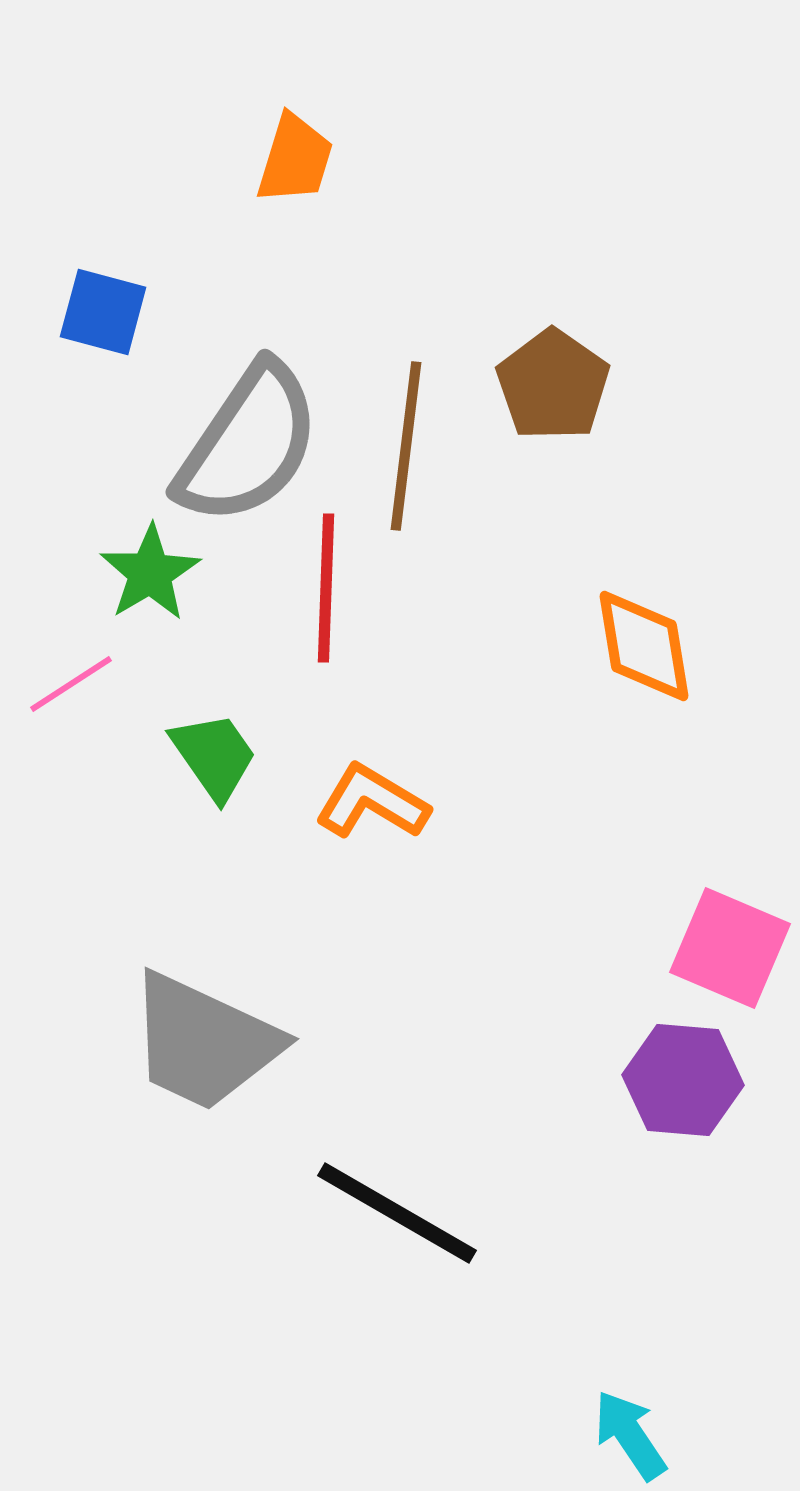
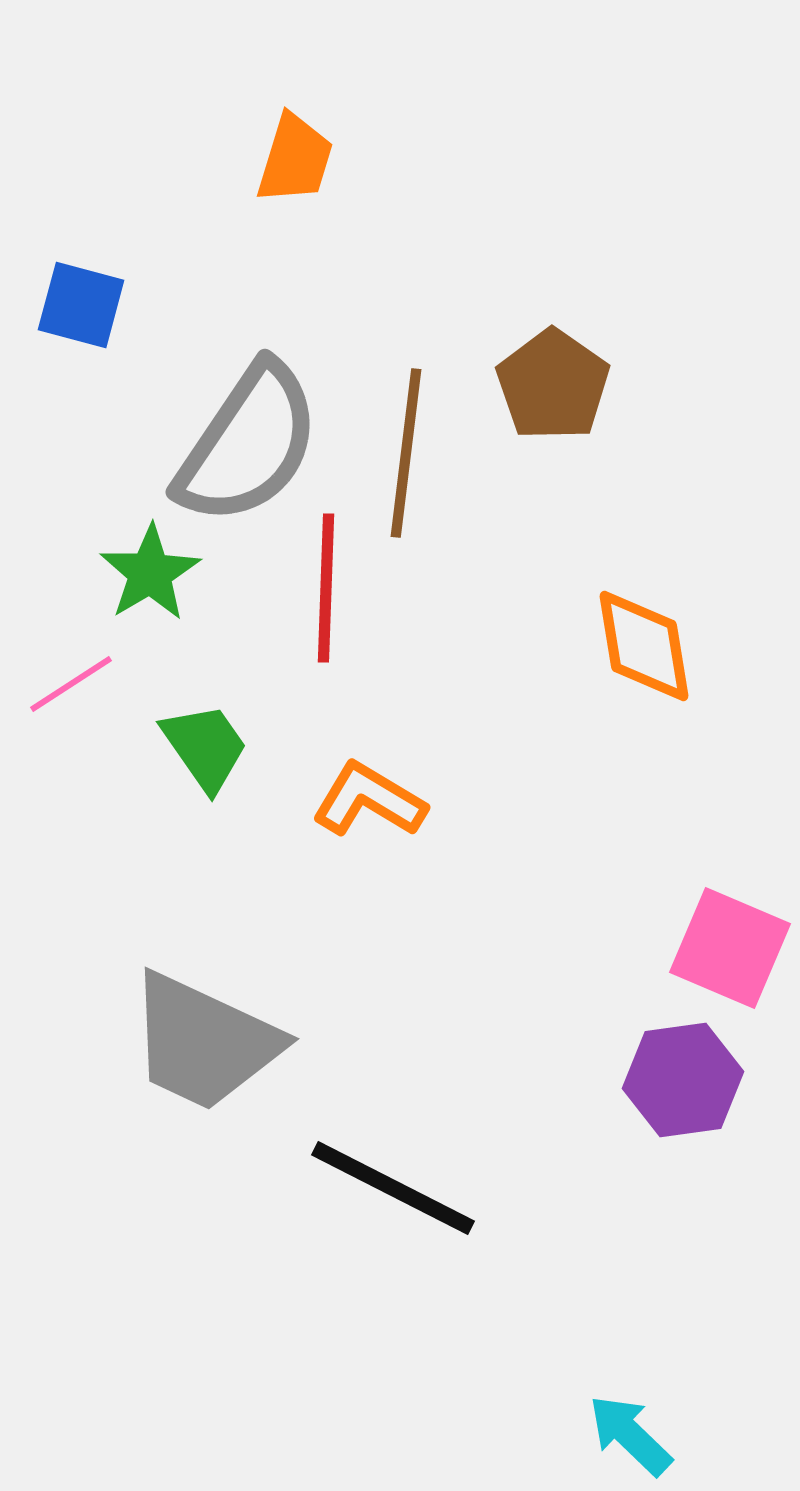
blue square: moved 22 px left, 7 px up
brown line: moved 7 px down
green trapezoid: moved 9 px left, 9 px up
orange L-shape: moved 3 px left, 2 px up
purple hexagon: rotated 13 degrees counterclockwise
black line: moved 4 px left, 25 px up; rotated 3 degrees counterclockwise
cyan arrow: rotated 12 degrees counterclockwise
